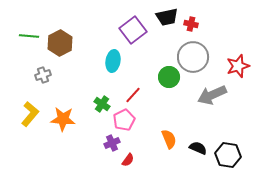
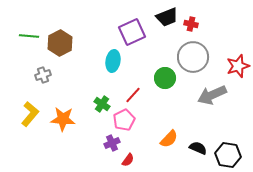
black trapezoid: rotated 10 degrees counterclockwise
purple square: moved 1 px left, 2 px down; rotated 12 degrees clockwise
green circle: moved 4 px left, 1 px down
orange semicircle: rotated 66 degrees clockwise
